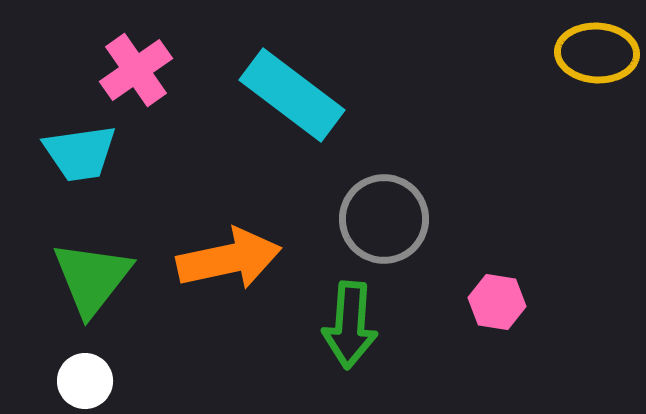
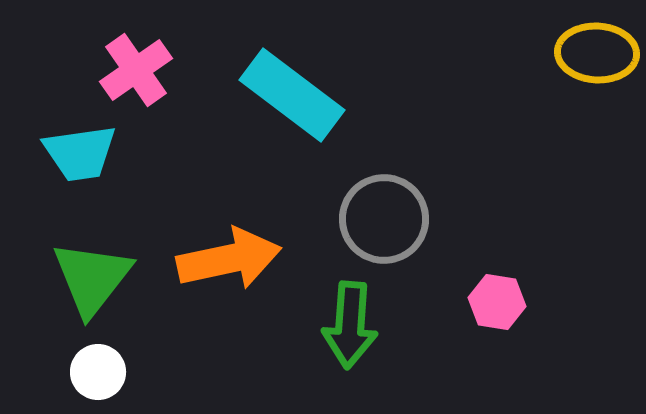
white circle: moved 13 px right, 9 px up
